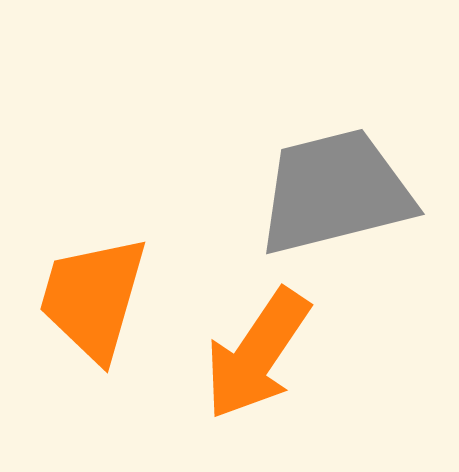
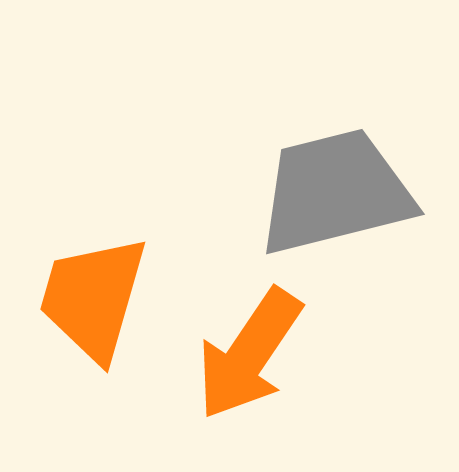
orange arrow: moved 8 px left
